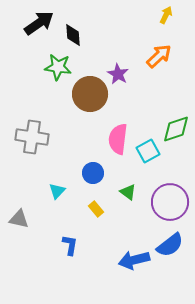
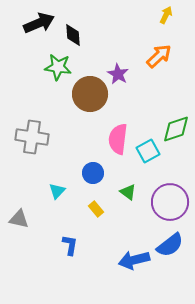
black arrow: rotated 12 degrees clockwise
